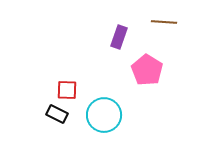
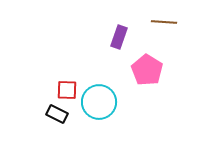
cyan circle: moved 5 px left, 13 px up
